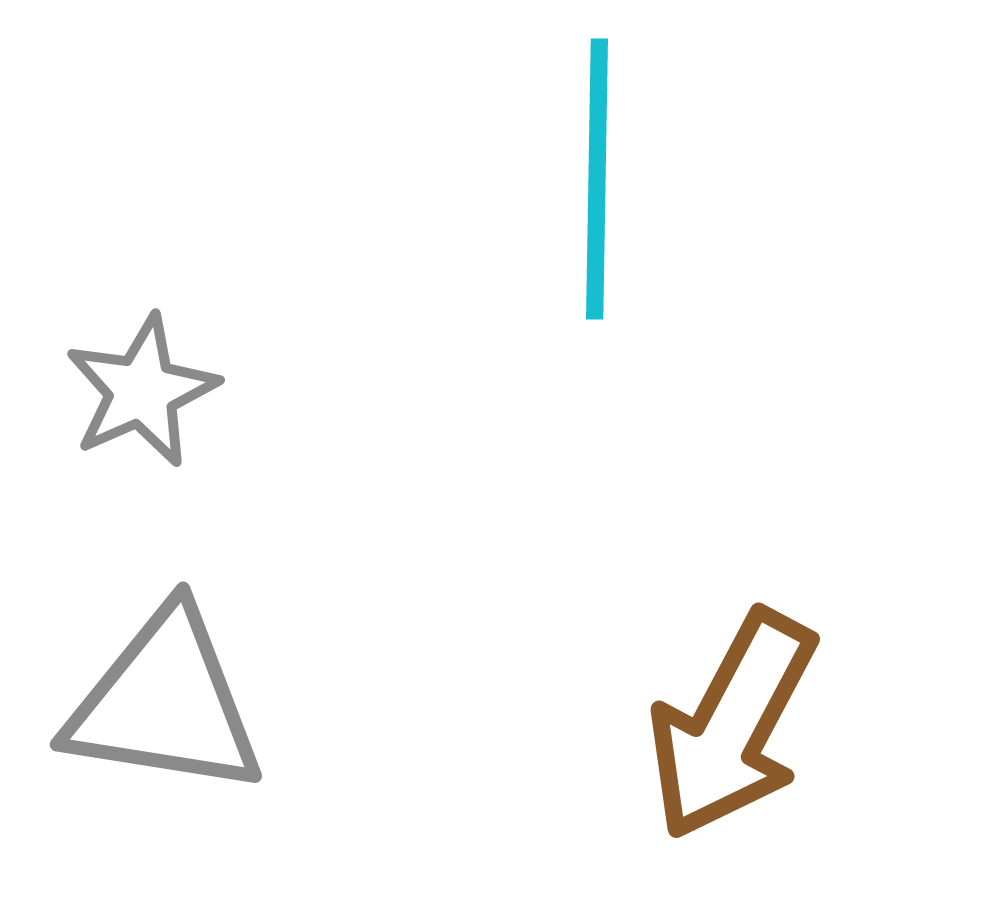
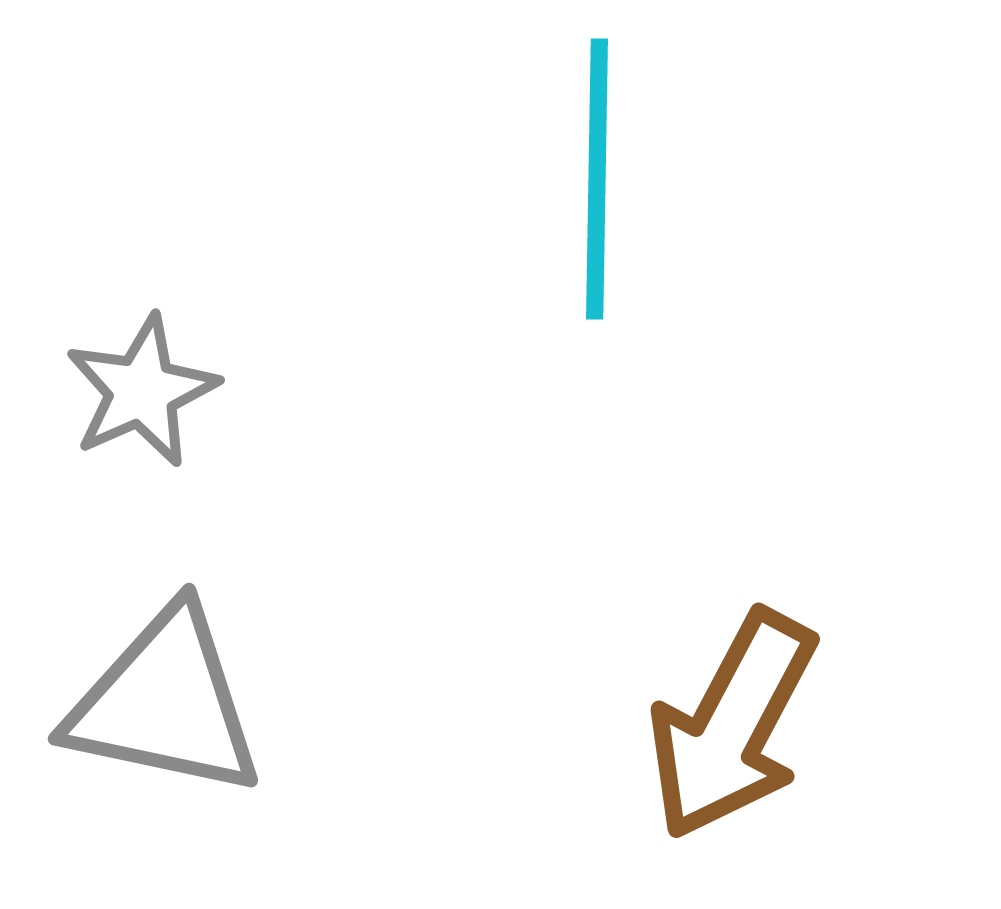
gray triangle: rotated 3 degrees clockwise
